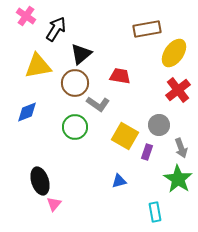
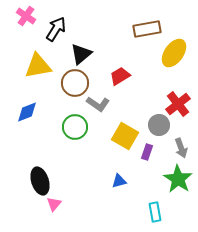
red trapezoid: rotated 40 degrees counterclockwise
red cross: moved 14 px down
